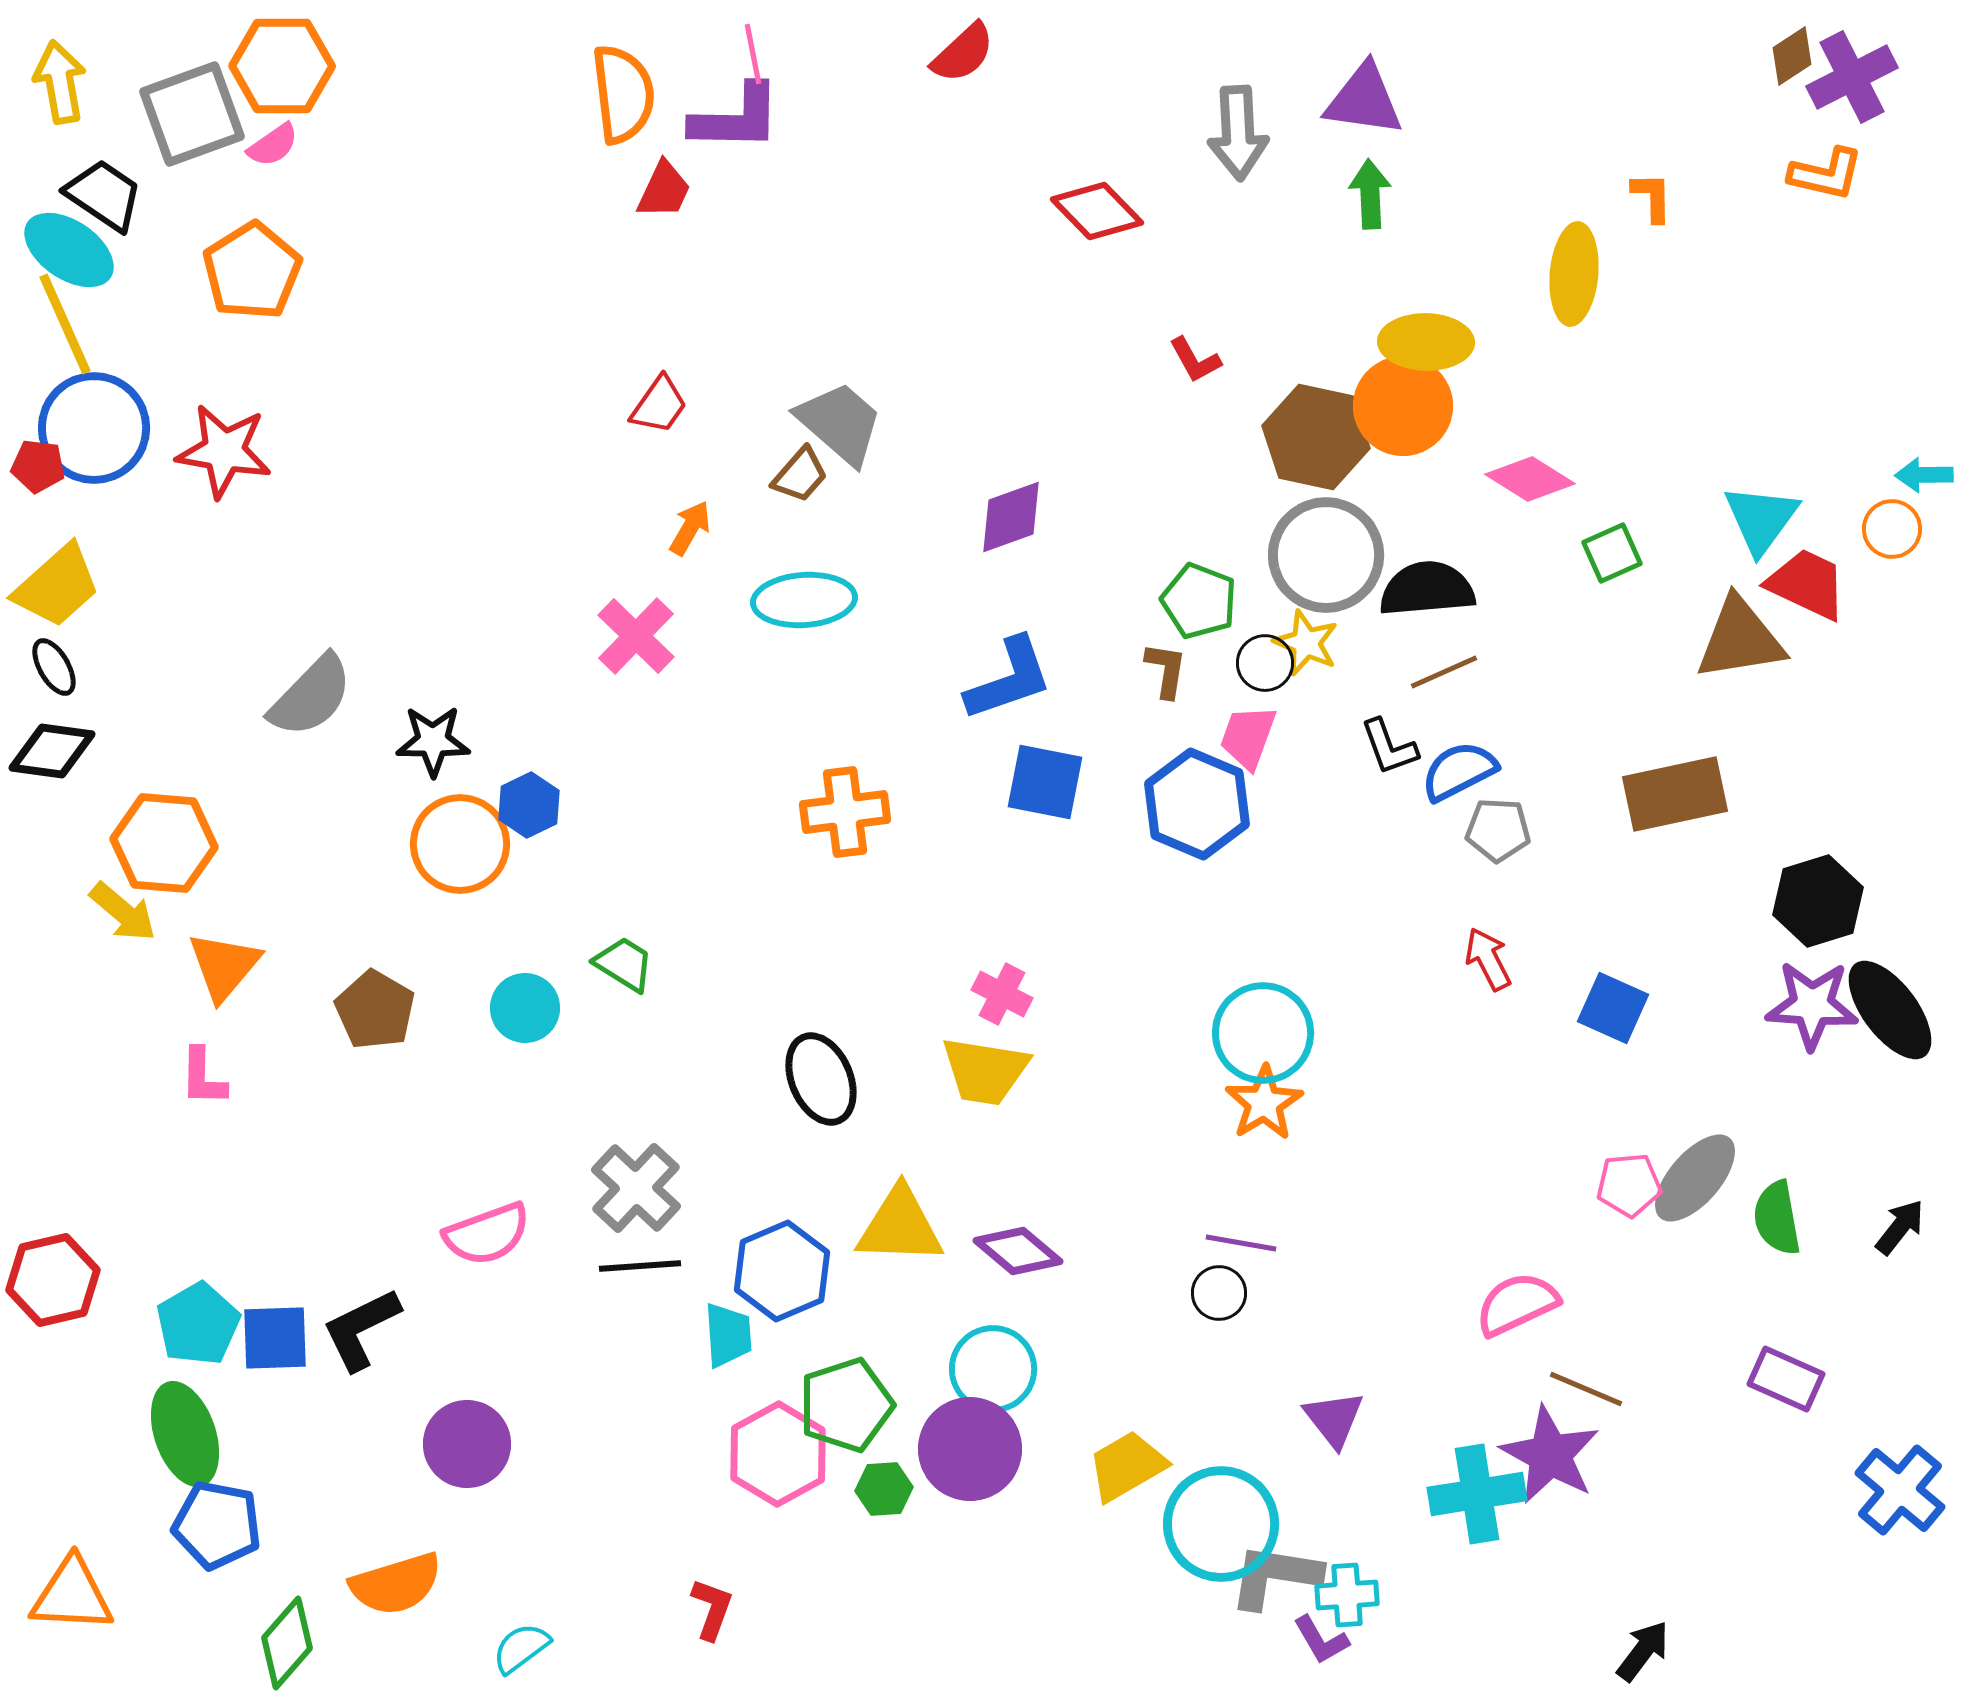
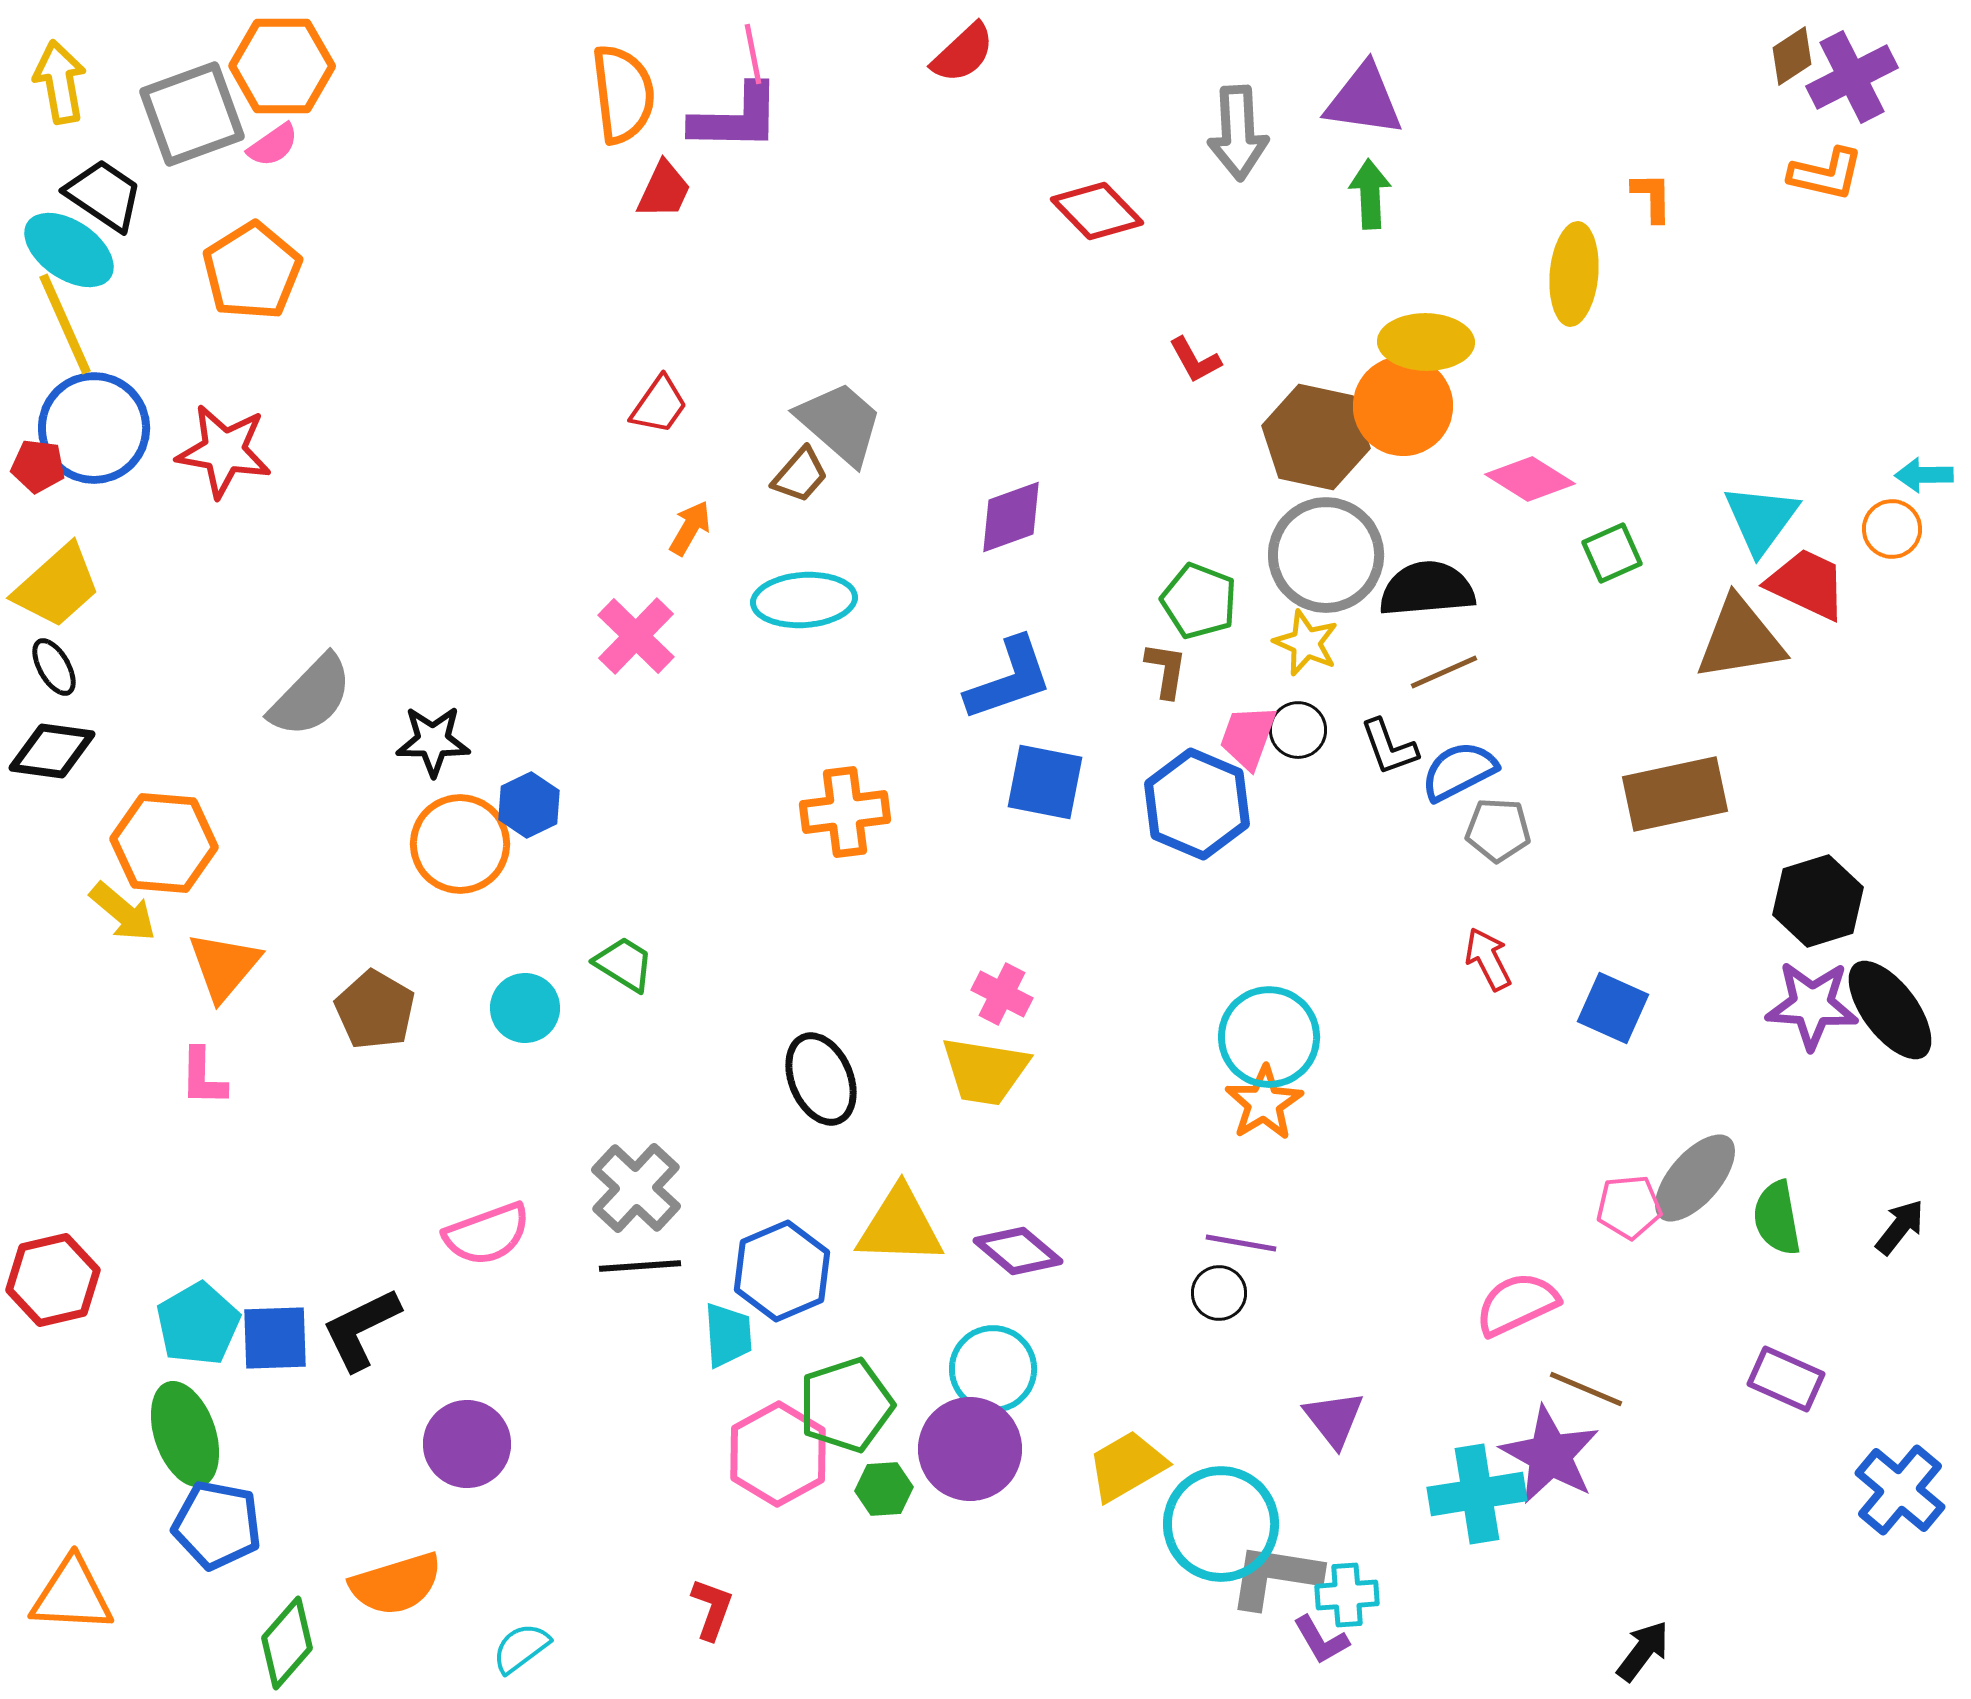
black circle at (1265, 663): moved 33 px right, 67 px down
cyan circle at (1263, 1033): moved 6 px right, 4 px down
pink pentagon at (1629, 1185): moved 22 px down
